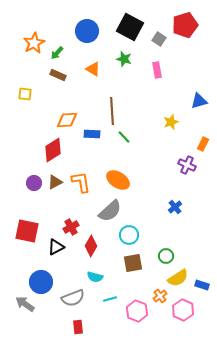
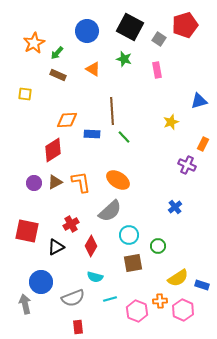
red cross at (71, 227): moved 3 px up
green circle at (166, 256): moved 8 px left, 10 px up
orange cross at (160, 296): moved 5 px down; rotated 32 degrees clockwise
gray arrow at (25, 304): rotated 42 degrees clockwise
